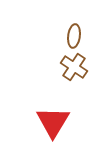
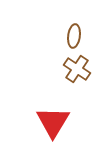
brown cross: moved 3 px right, 2 px down
